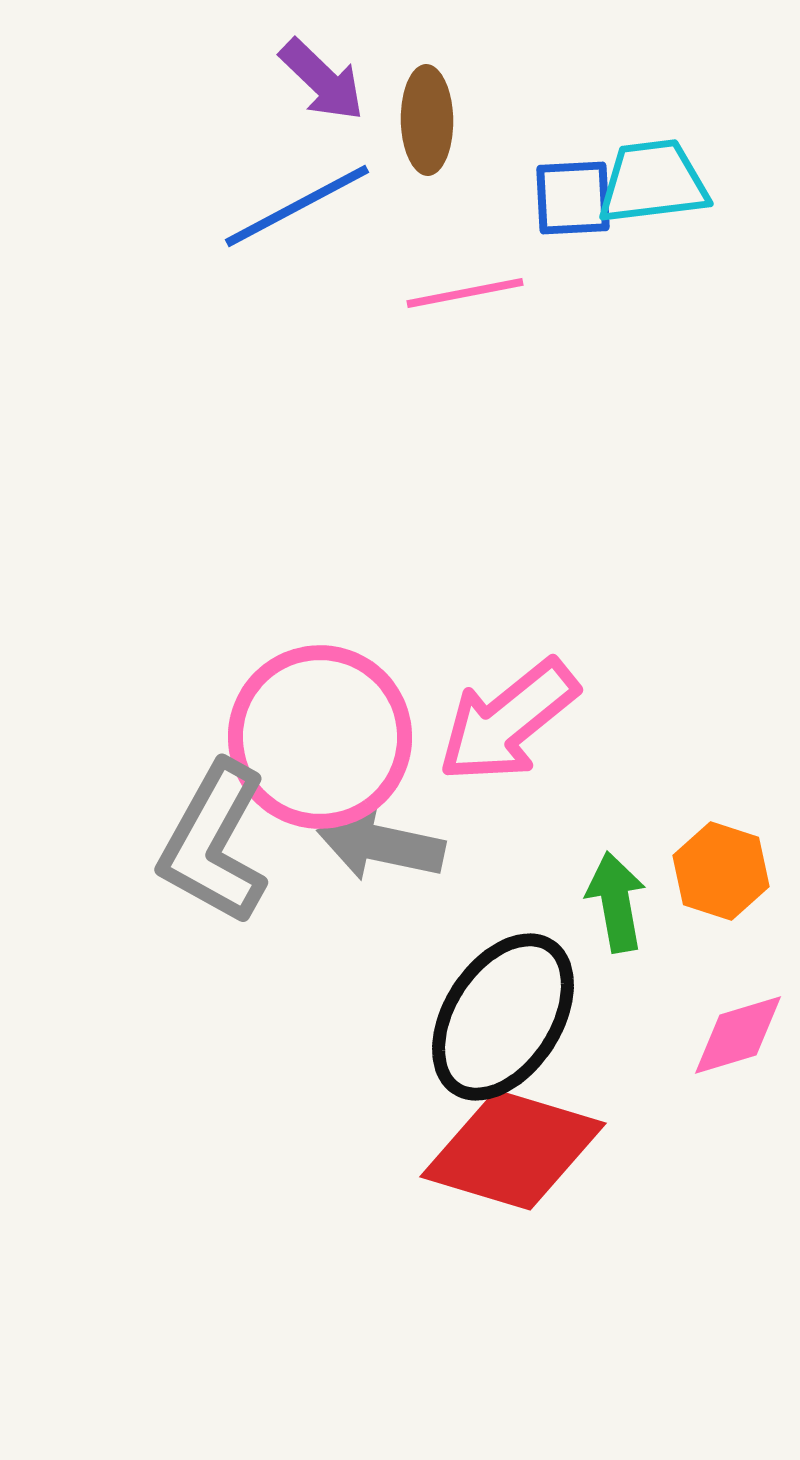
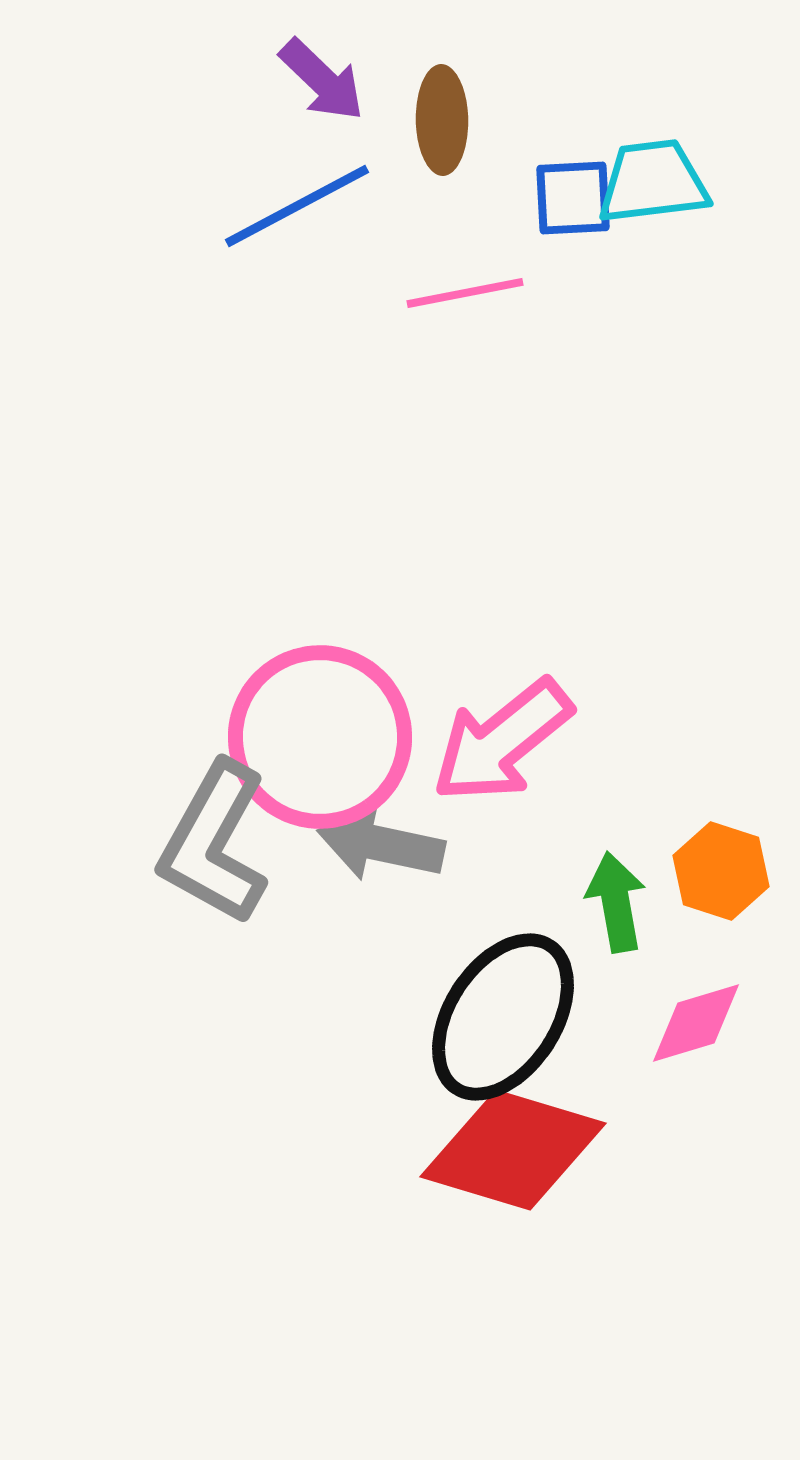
brown ellipse: moved 15 px right
pink arrow: moved 6 px left, 20 px down
pink diamond: moved 42 px left, 12 px up
